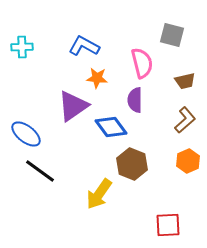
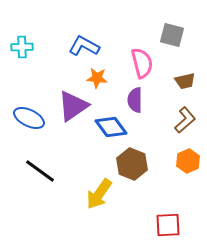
blue ellipse: moved 3 px right, 16 px up; rotated 12 degrees counterclockwise
